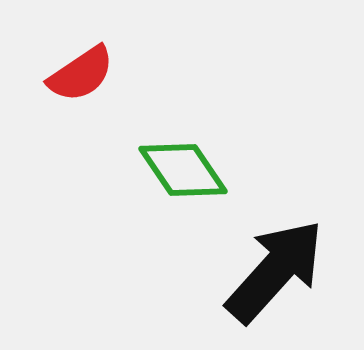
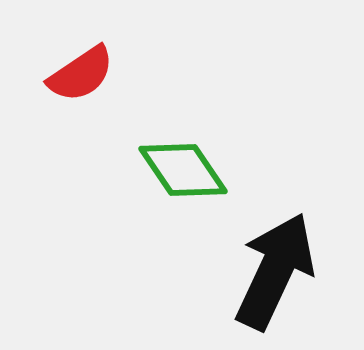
black arrow: rotated 17 degrees counterclockwise
